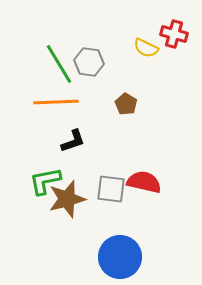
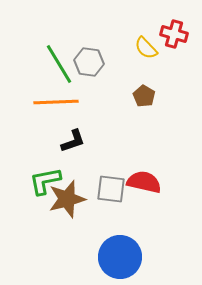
yellow semicircle: rotated 20 degrees clockwise
brown pentagon: moved 18 px right, 8 px up
